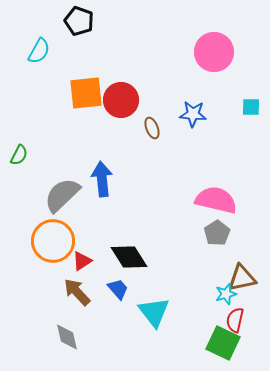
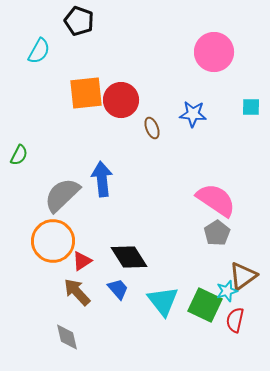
pink semicircle: rotated 21 degrees clockwise
brown triangle: moved 1 px right, 2 px up; rotated 24 degrees counterclockwise
cyan star: moved 1 px right, 3 px up
cyan triangle: moved 9 px right, 11 px up
green square: moved 18 px left, 38 px up
